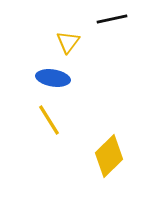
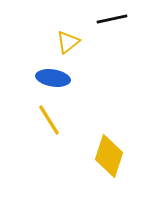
yellow triangle: rotated 15 degrees clockwise
yellow diamond: rotated 27 degrees counterclockwise
